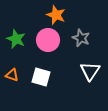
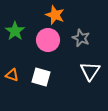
orange star: moved 1 px left
green star: moved 1 px left, 8 px up; rotated 12 degrees clockwise
